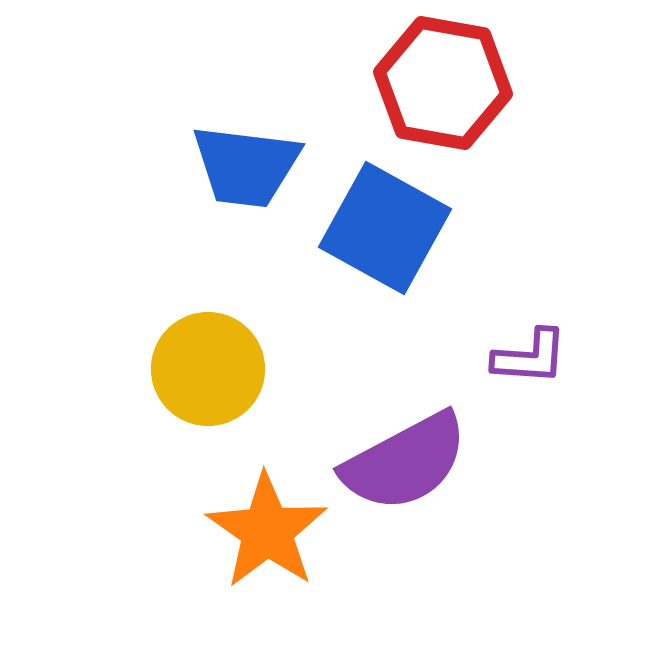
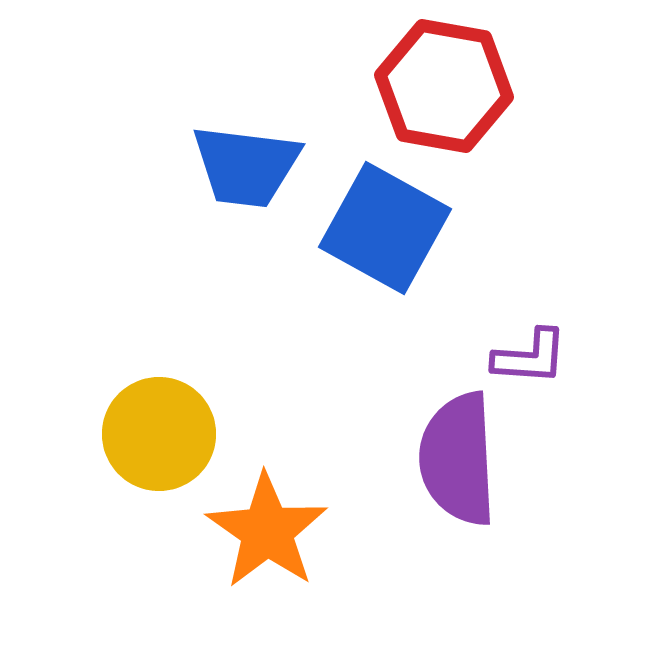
red hexagon: moved 1 px right, 3 px down
yellow circle: moved 49 px left, 65 px down
purple semicircle: moved 53 px right, 3 px up; rotated 115 degrees clockwise
